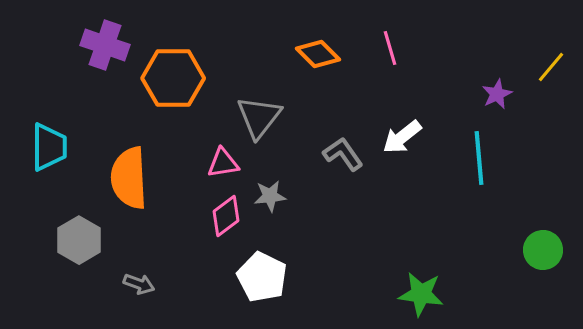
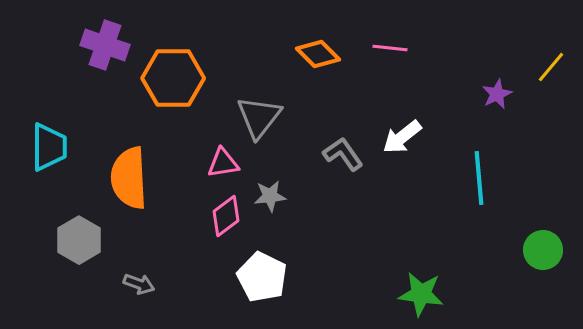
pink line: rotated 68 degrees counterclockwise
cyan line: moved 20 px down
